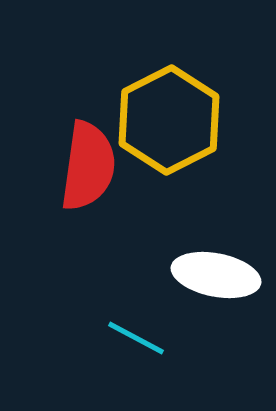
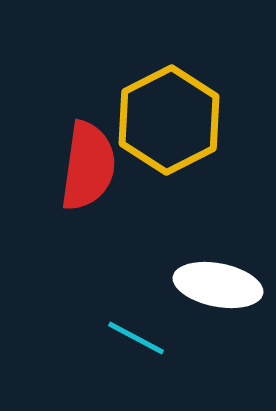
white ellipse: moved 2 px right, 10 px down
